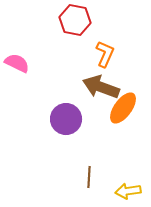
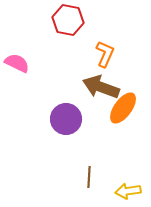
red hexagon: moved 7 px left
